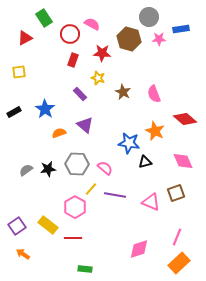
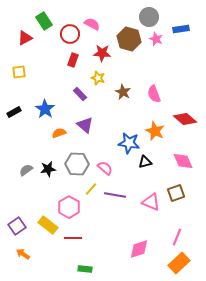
green rectangle at (44, 18): moved 3 px down
pink star at (159, 39): moved 3 px left; rotated 24 degrees clockwise
pink hexagon at (75, 207): moved 6 px left
